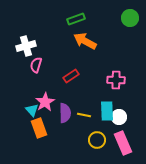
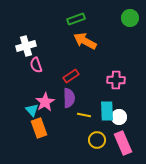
pink semicircle: rotated 35 degrees counterclockwise
purple semicircle: moved 4 px right, 15 px up
